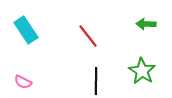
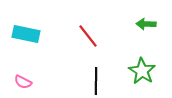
cyan rectangle: moved 4 px down; rotated 44 degrees counterclockwise
